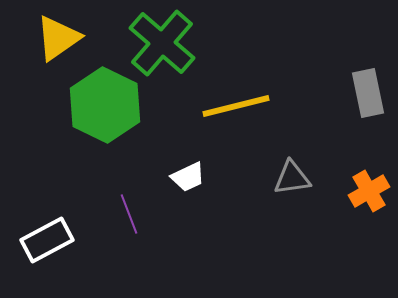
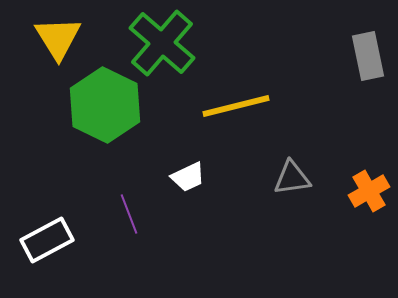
yellow triangle: rotated 27 degrees counterclockwise
gray rectangle: moved 37 px up
